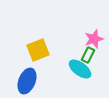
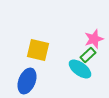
yellow square: rotated 35 degrees clockwise
green rectangle: rotated 21 degrees clockwise
